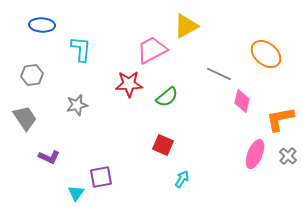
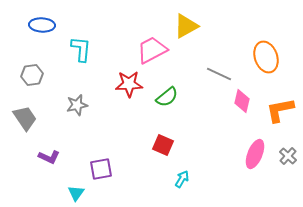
orange ellipse: moved 3 px down; rotated 32 degrees clockwise
orange L-shape: moved 9 px up
purple square: moved 8 px up
